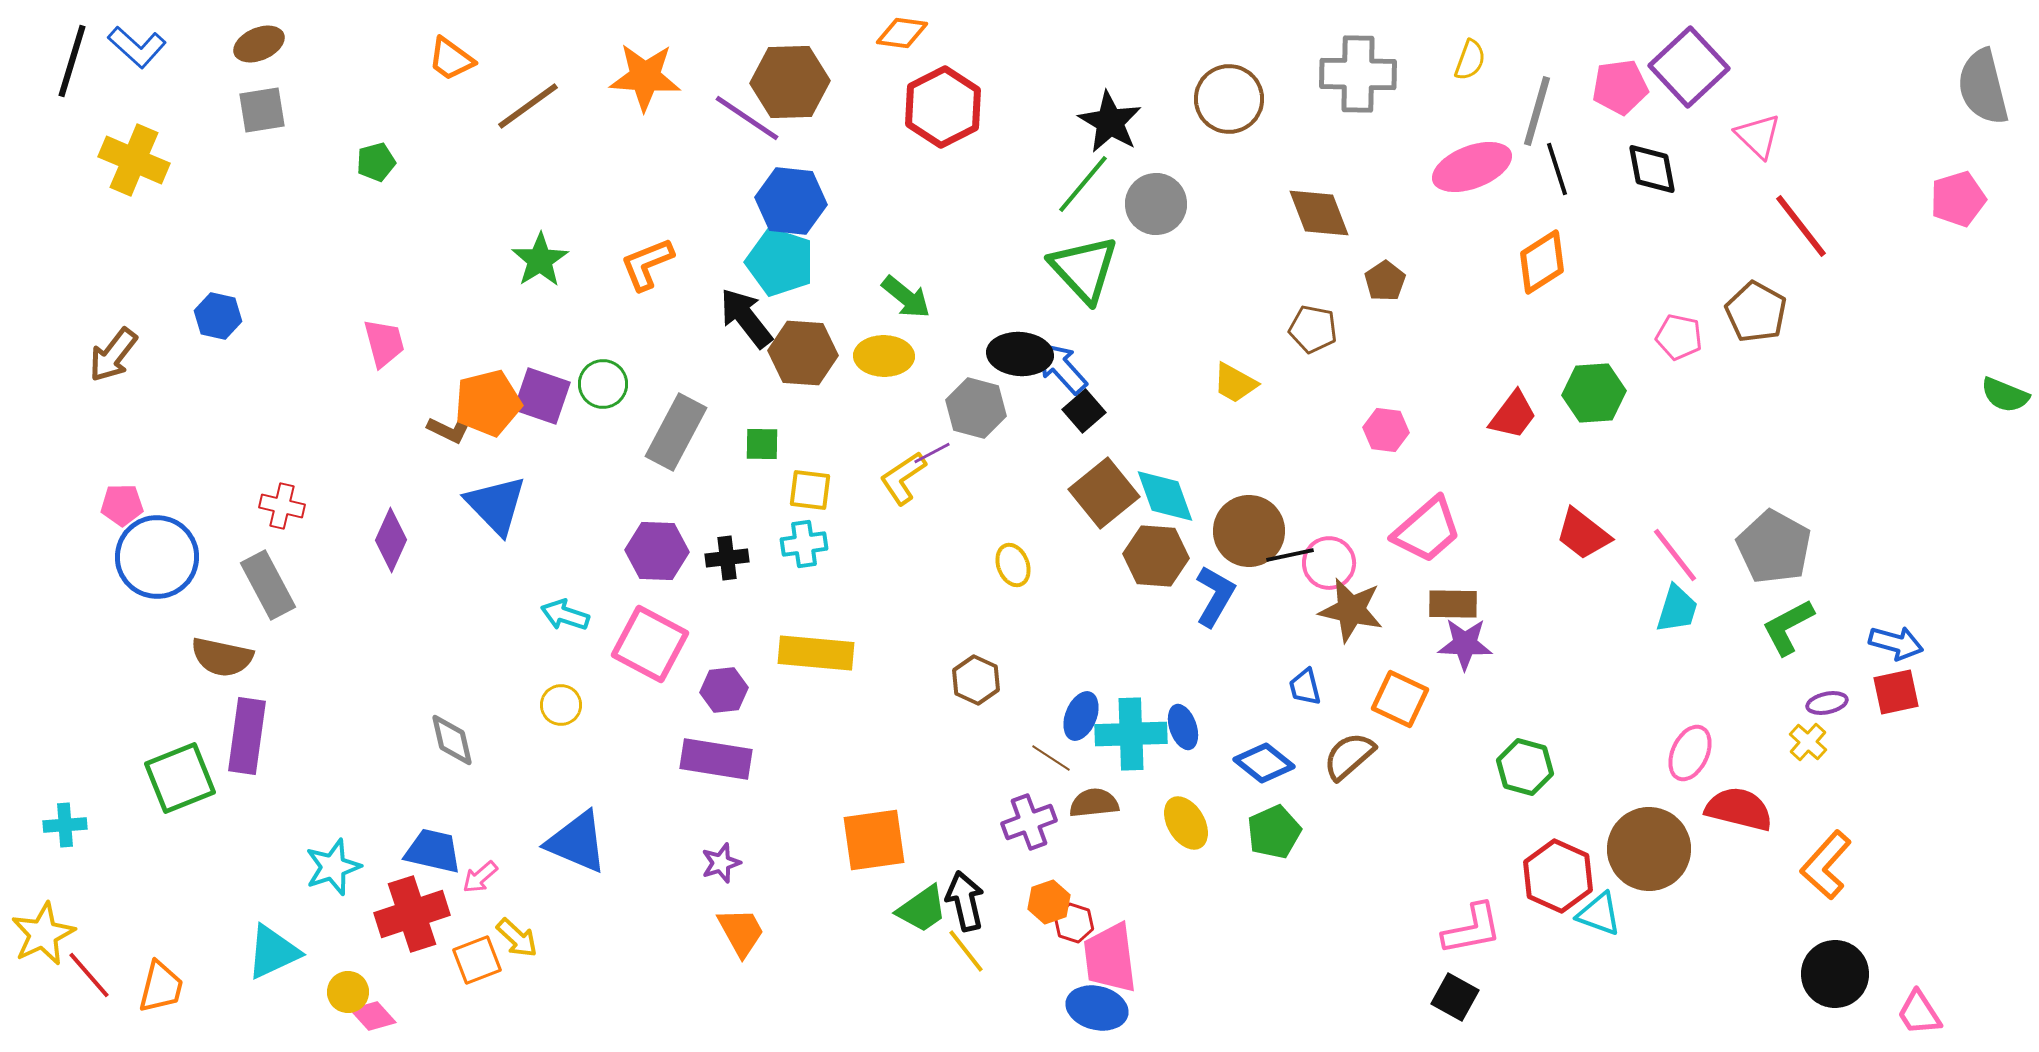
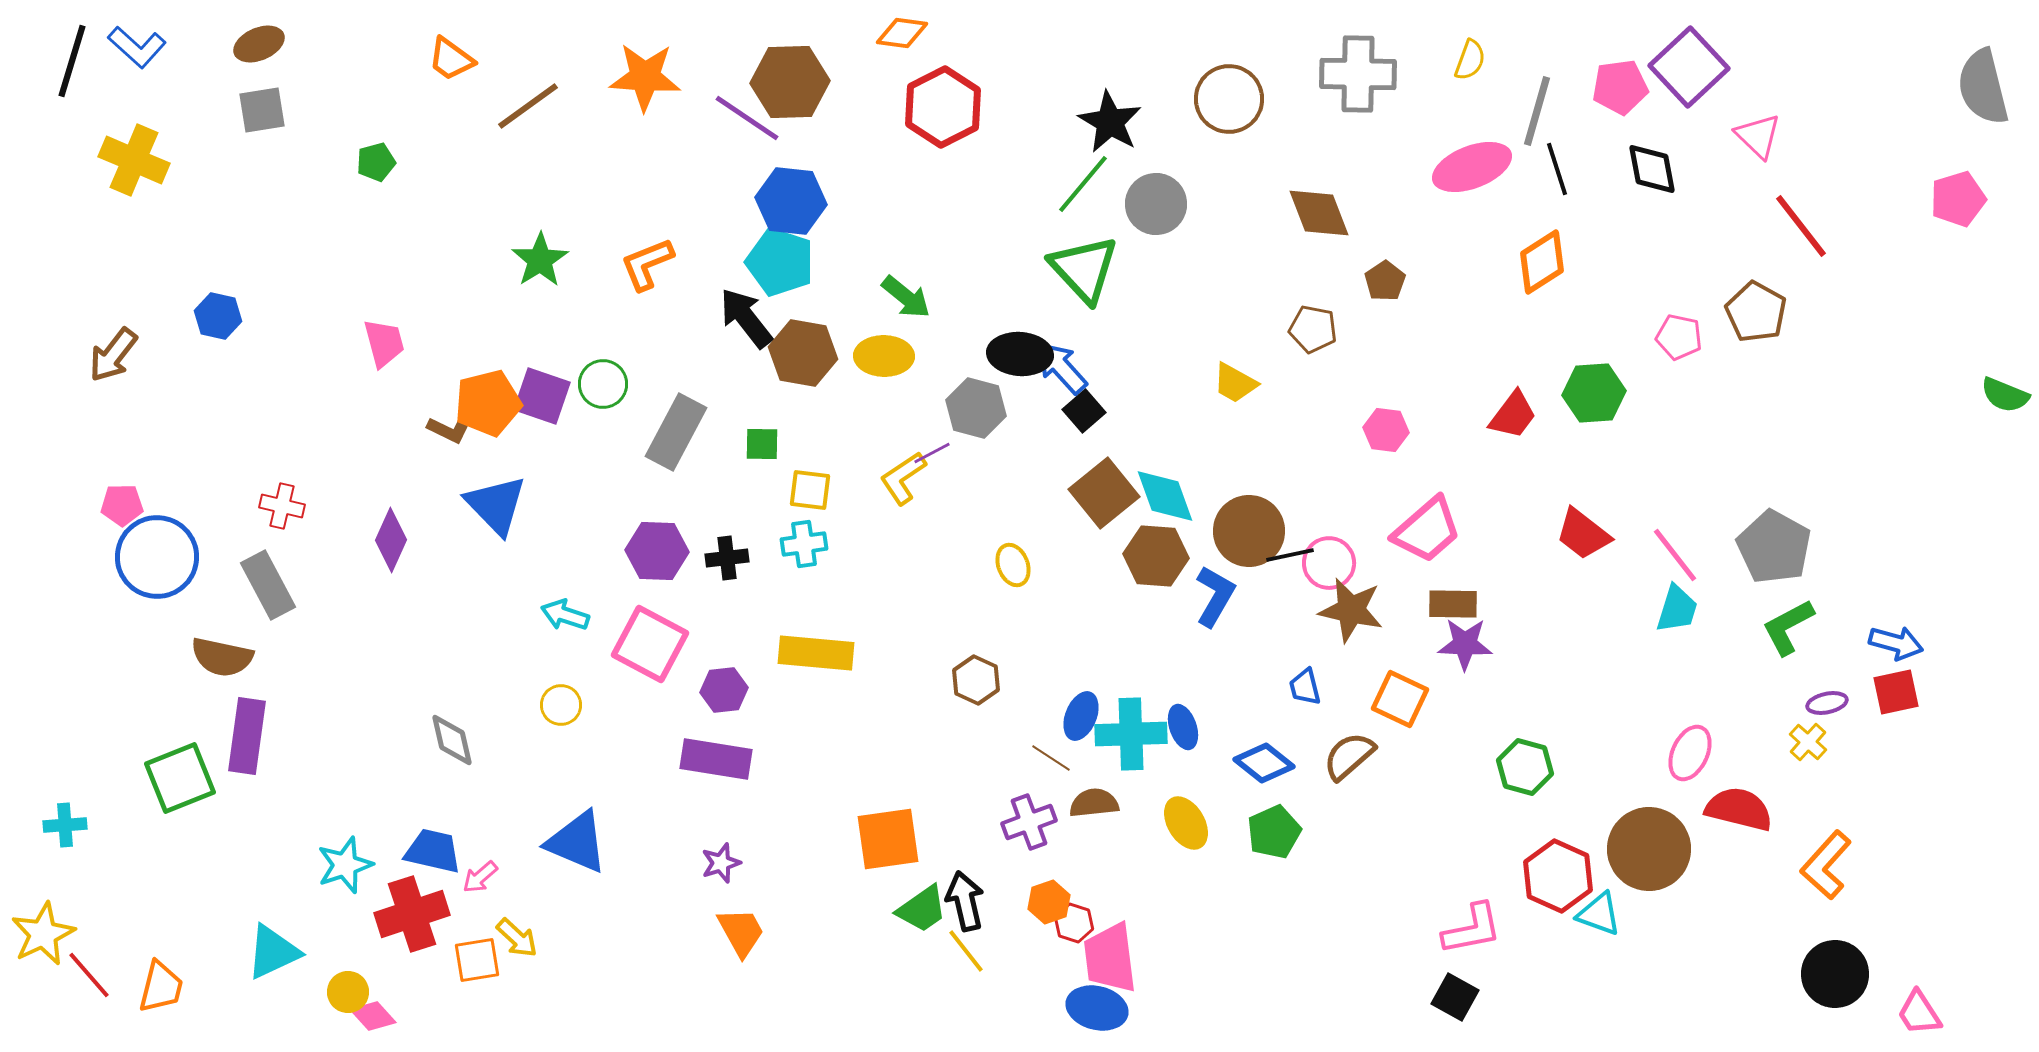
brown hexagon at (803, 353): rotated 6 degrees clockwise
orange square at (874, 840): moved 14 px right, 1 px up
cyan star at (333, 867): moved 12 px right, 2 px up
orange square at (477, 960): rotated 12 degrees clockwise
